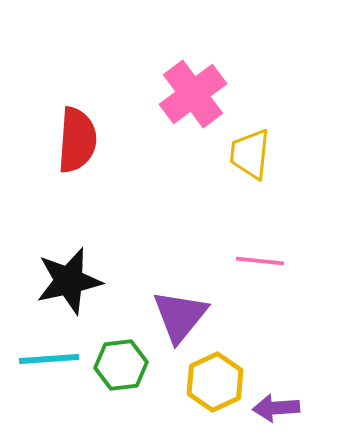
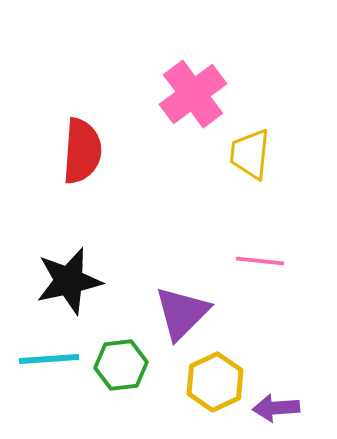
red semicircle: moved 5 px right, 11 px down
purple triangle: moved 2 px right, 3 px up; rotated 6 degrees clockwise
